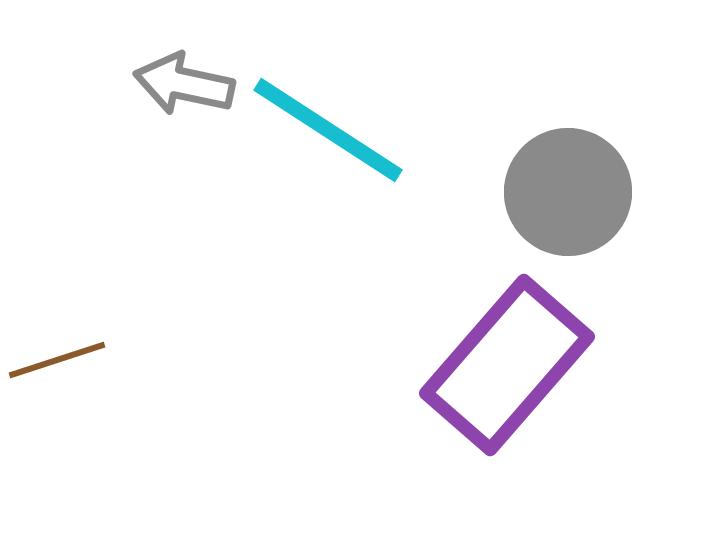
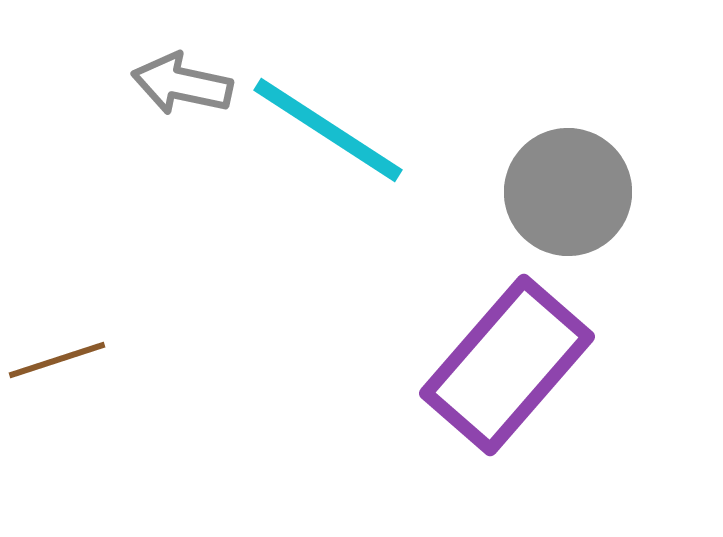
gray arrow: moved 2 px left
